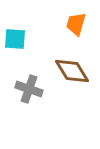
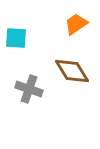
orange trapezoid: rotated 40 degrees clockwise
cyan square: moved 1 px right, 1 px up
